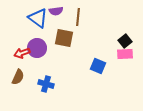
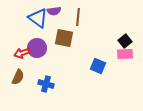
purple semicircle: moved 2 px left
